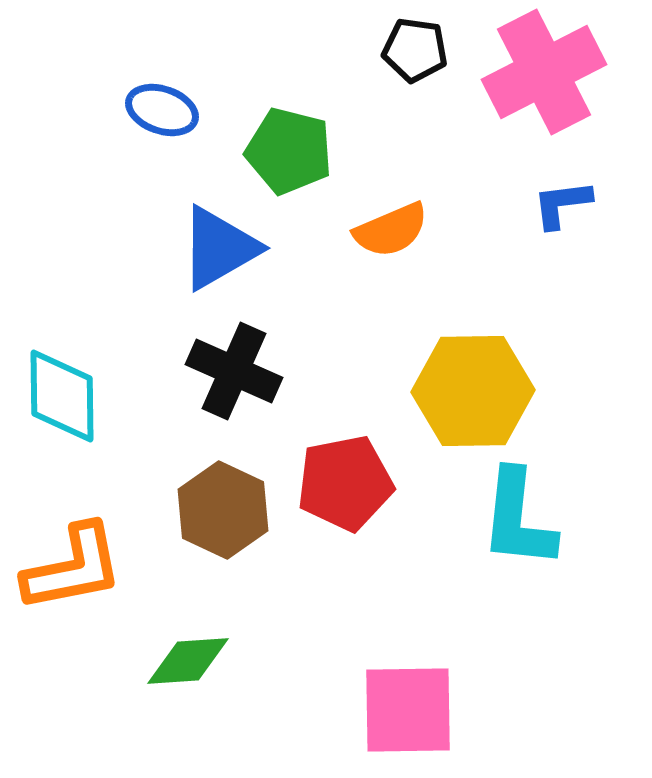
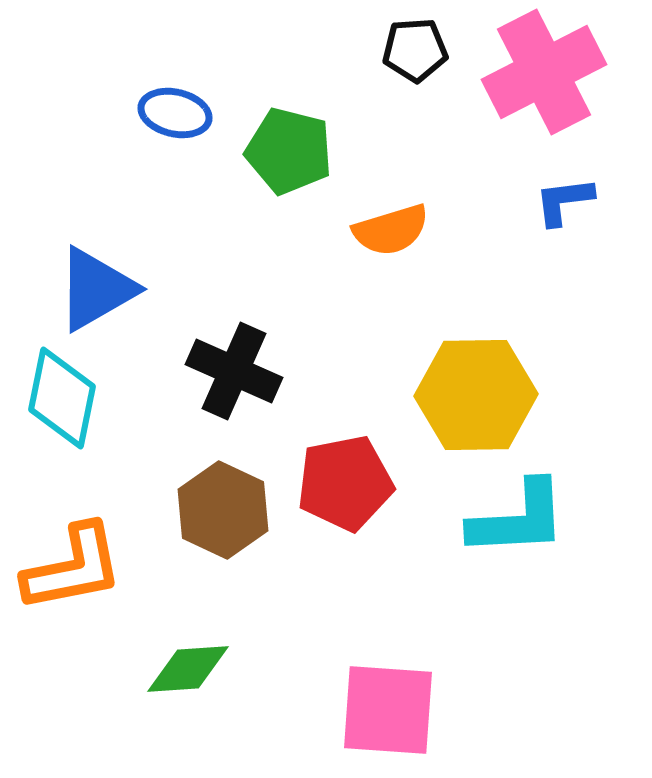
black pentagon: rotated 12 degrees counterclockwise
blue ellipse: moved 13 px right, 3 px down; rotated 6 degrees counterclockwise
blue L-shape: moved 2 px right, 3 px up
orange semicircle: rotated 6 degrees clockwise
blue triangle: moved 123 px left, 41 px down
yellow hexagon: moved 3 px right, 4 px down
cyan diamond: moved 2 px down; rotated 12 degrees clockwise
cyan L-shape: rotated 99 degrees counterclockwise
green diamond: moved 8 px down
pink square: moved 20 px left; rotated 5 degrees clockwise
